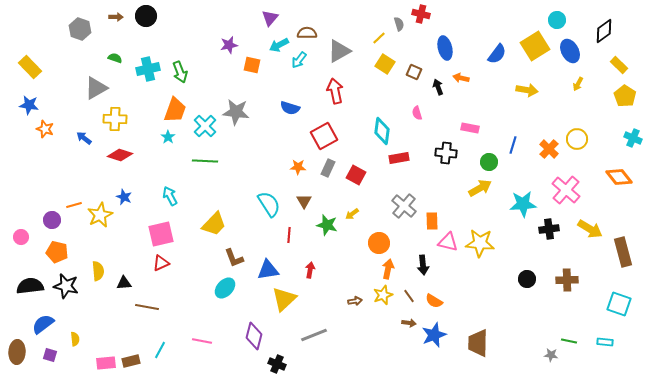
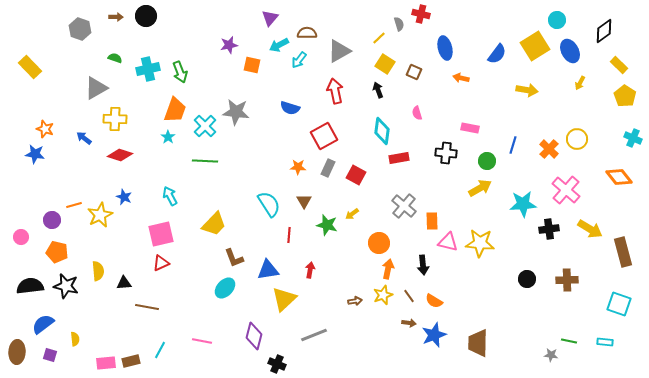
yellow arrow at (578, 84): moved 2 px right, 1 px up
black arrow at (438, 87): moved 60 px left, 3 px down
blue star at (29, 105): moved 6 px right, 49 px down
green circle at (489, 162): moved 2 px left, 1 px up
